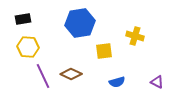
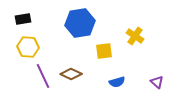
yellow cross: rotated 18 degrees clockwise
purple triangle: rotated 16 degrees clockwise
